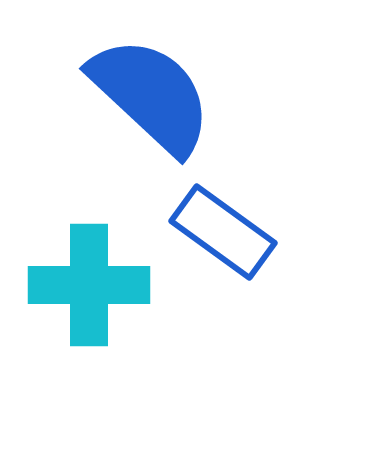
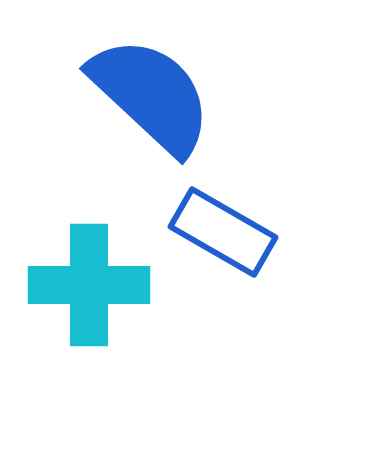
blue rectangle: rotated 6 degrees counterclockwise
